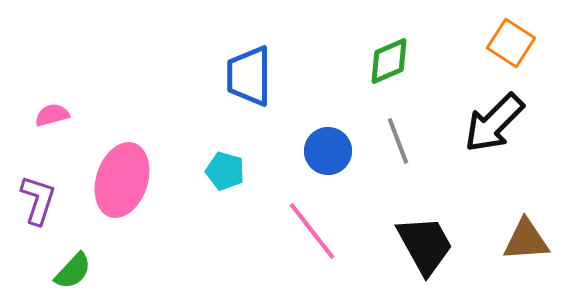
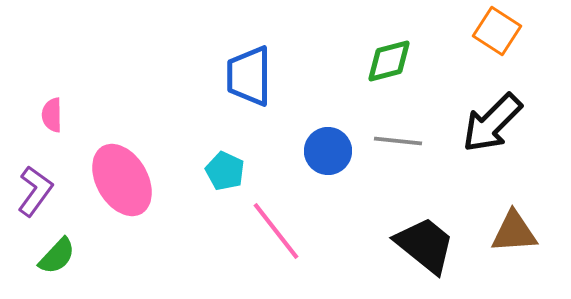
orange square: moved 14 px left, 12 px up
green diamond: rotated 9 degrees clockwise
pink semicircle: rotated 76 degrees counterclockwise
black arrow: moved 2 px left
gray line: rotated 63 degrees counterclockwise
cyan pentagon: rotated 9 degrees clockwise
pink ellipse: rotated 48 degrees counterclockwise
purple L-shape: moved 3 px left, 9 px up; rotated 18 degrees clockwise
pink line: moved 36 px left
brown triangle: moved 12 px left, 8 px up
black trapezoid: rotated 22 degrees counterclockwise
green semicircle: moved 16 px left, 15 px up
